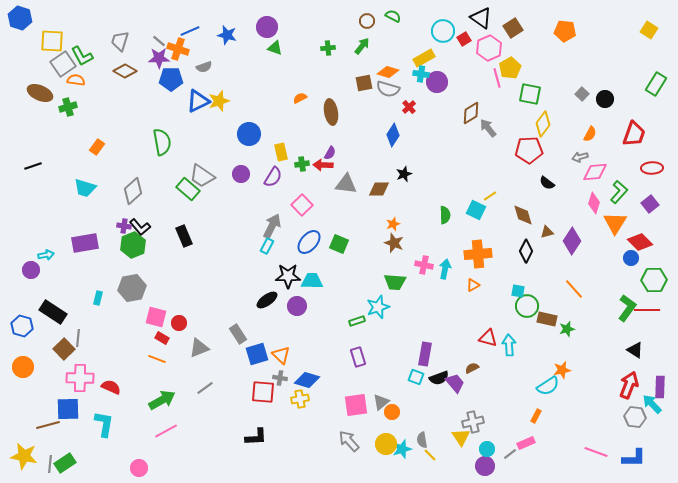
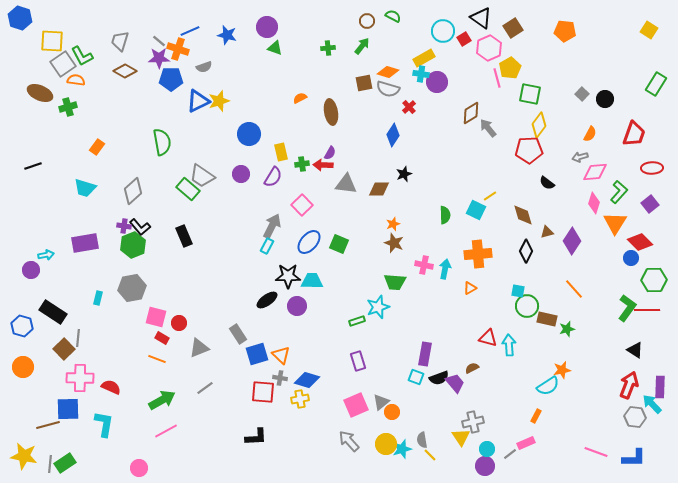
yellow diamond at (543, 124): moved 4 px left, 1 px down
orange triangle at (473, 285): moved 3 px left, 3 px down
purple rectangle at (358, 357): moved 4 px down
pink square at (356, 405): rotated 15 degrees counterclockwise
